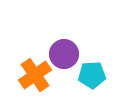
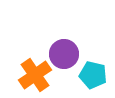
cyan pentagon: moved 1 px right; rotated 16 degrees clockwise
